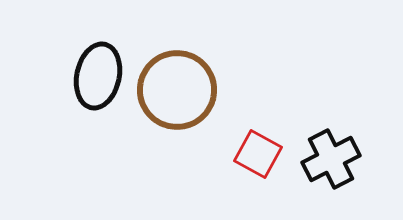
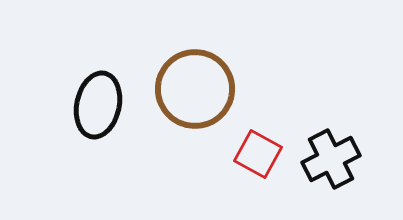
black ellipse: moved 29 px down
brown circle: moved 18 px right, 1 px up
